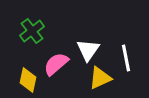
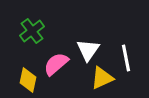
yellow triangle: moved 2 px right
